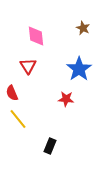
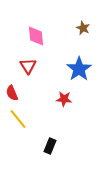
red star: moved 2 px left
